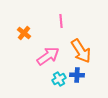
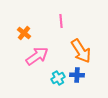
pink arrow: moved 11 px left
cyan cross: moved 1 px left, 1 px up
